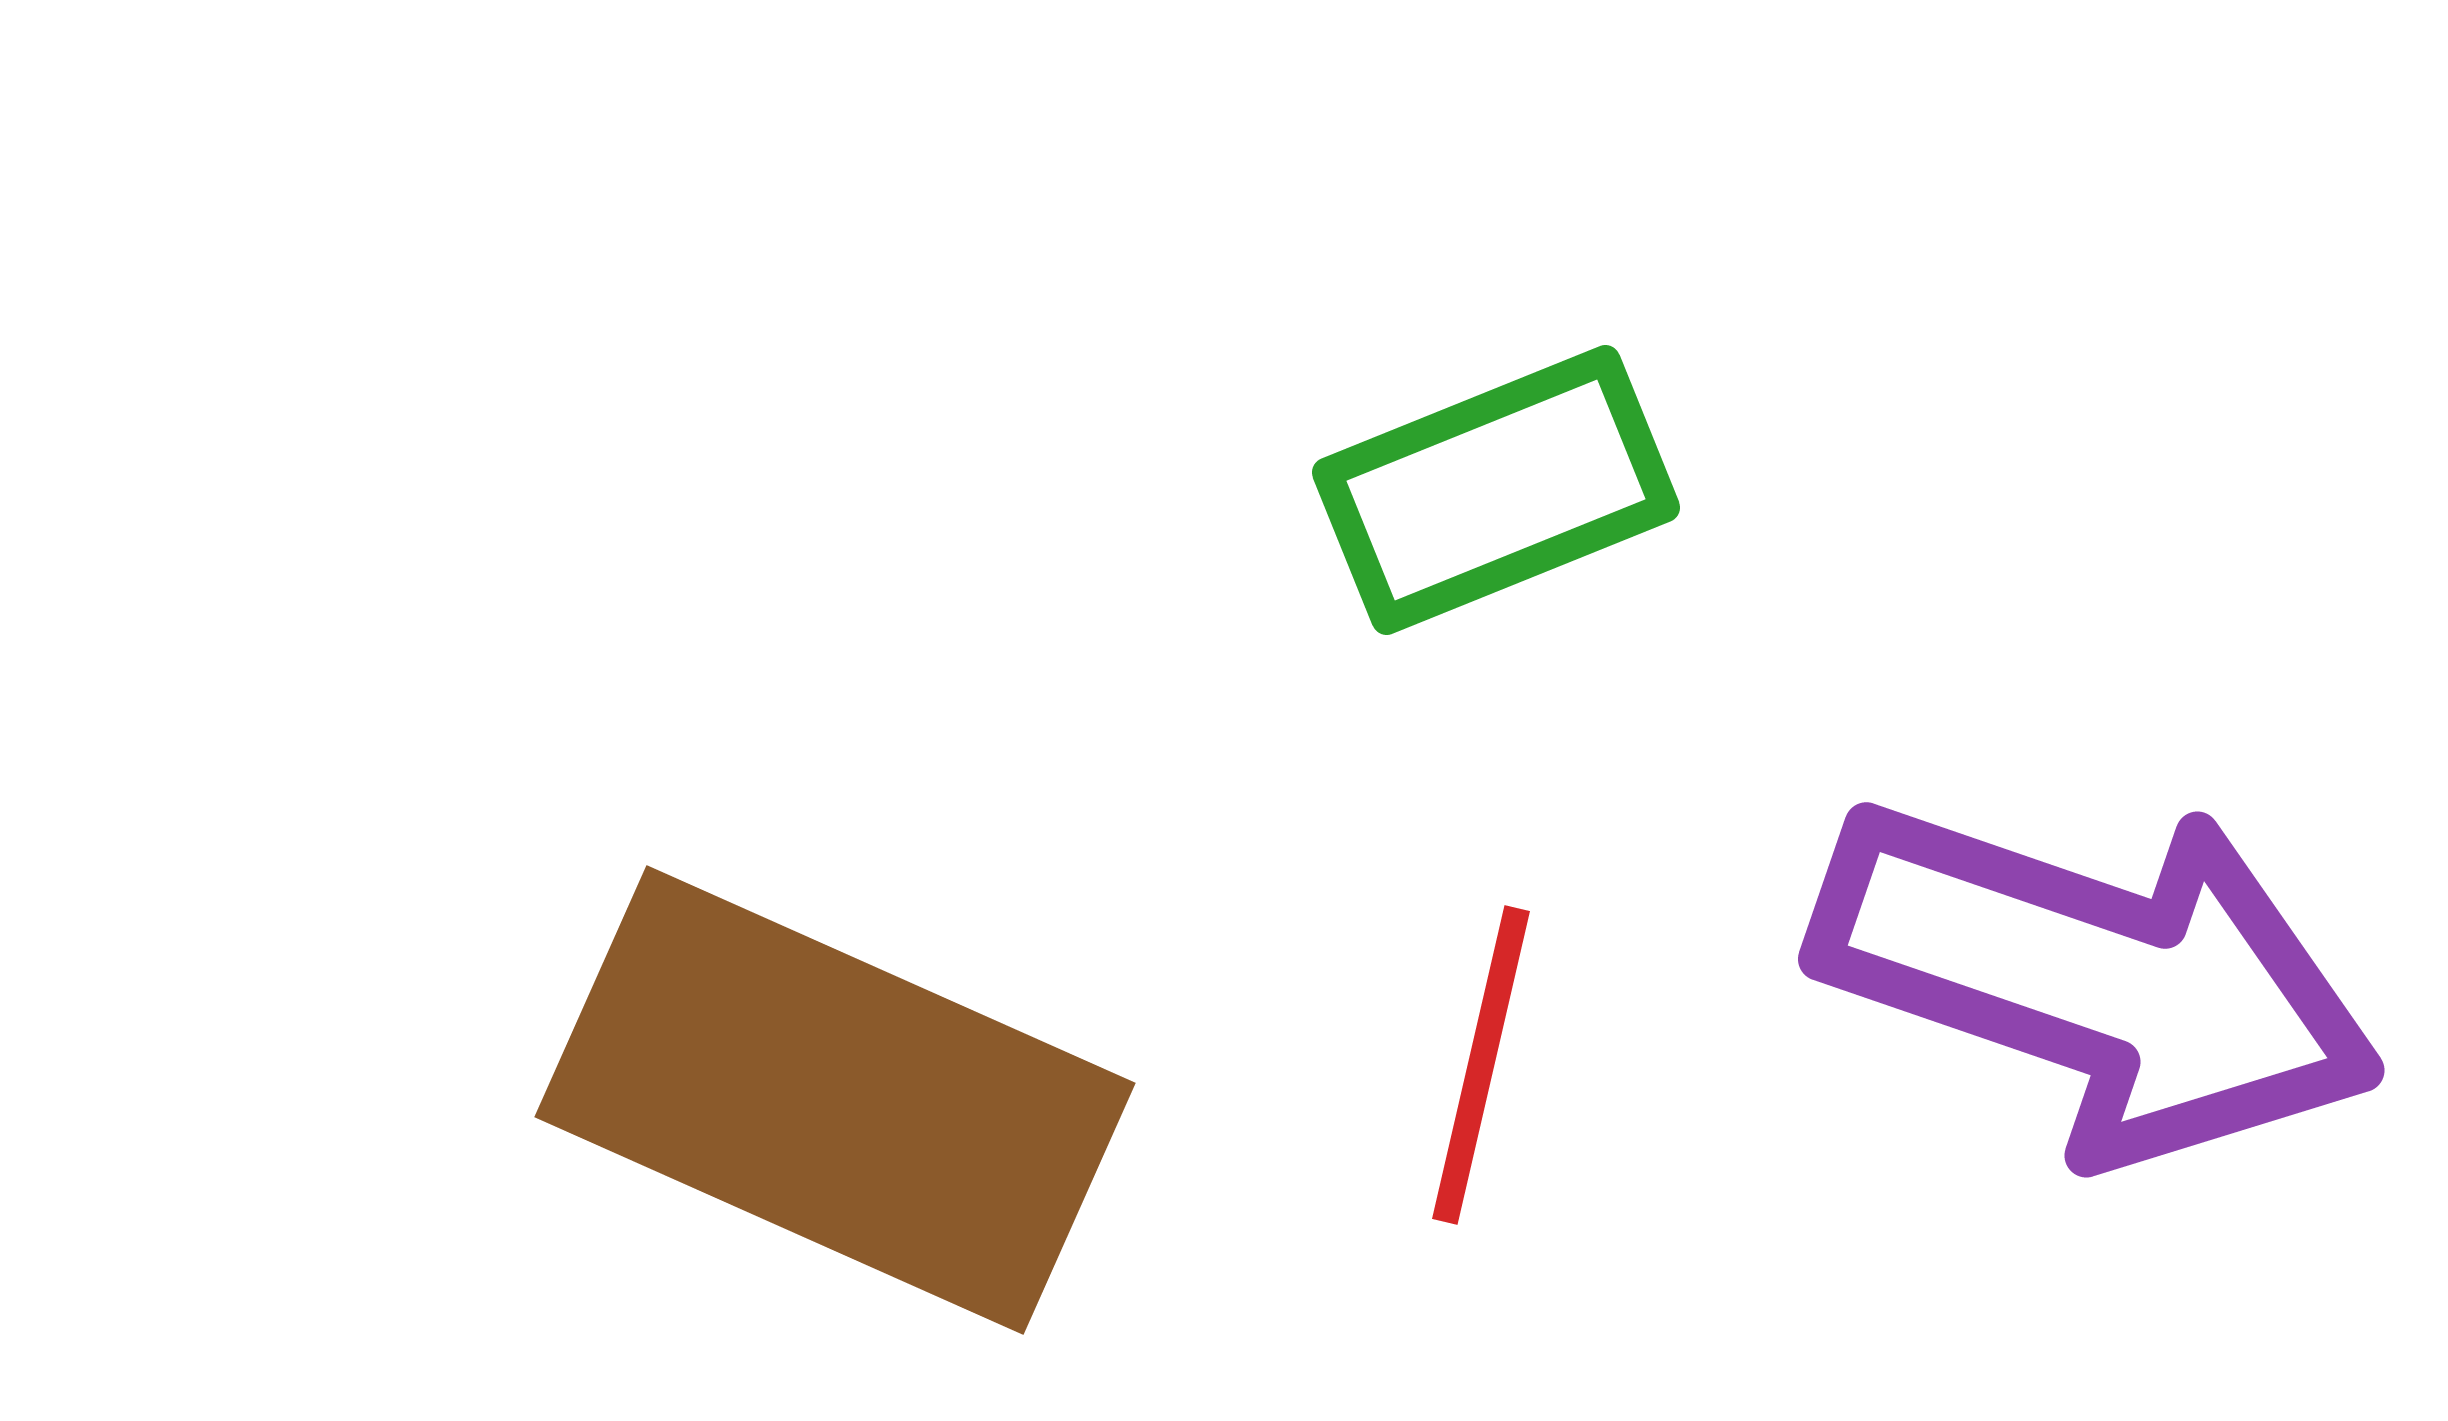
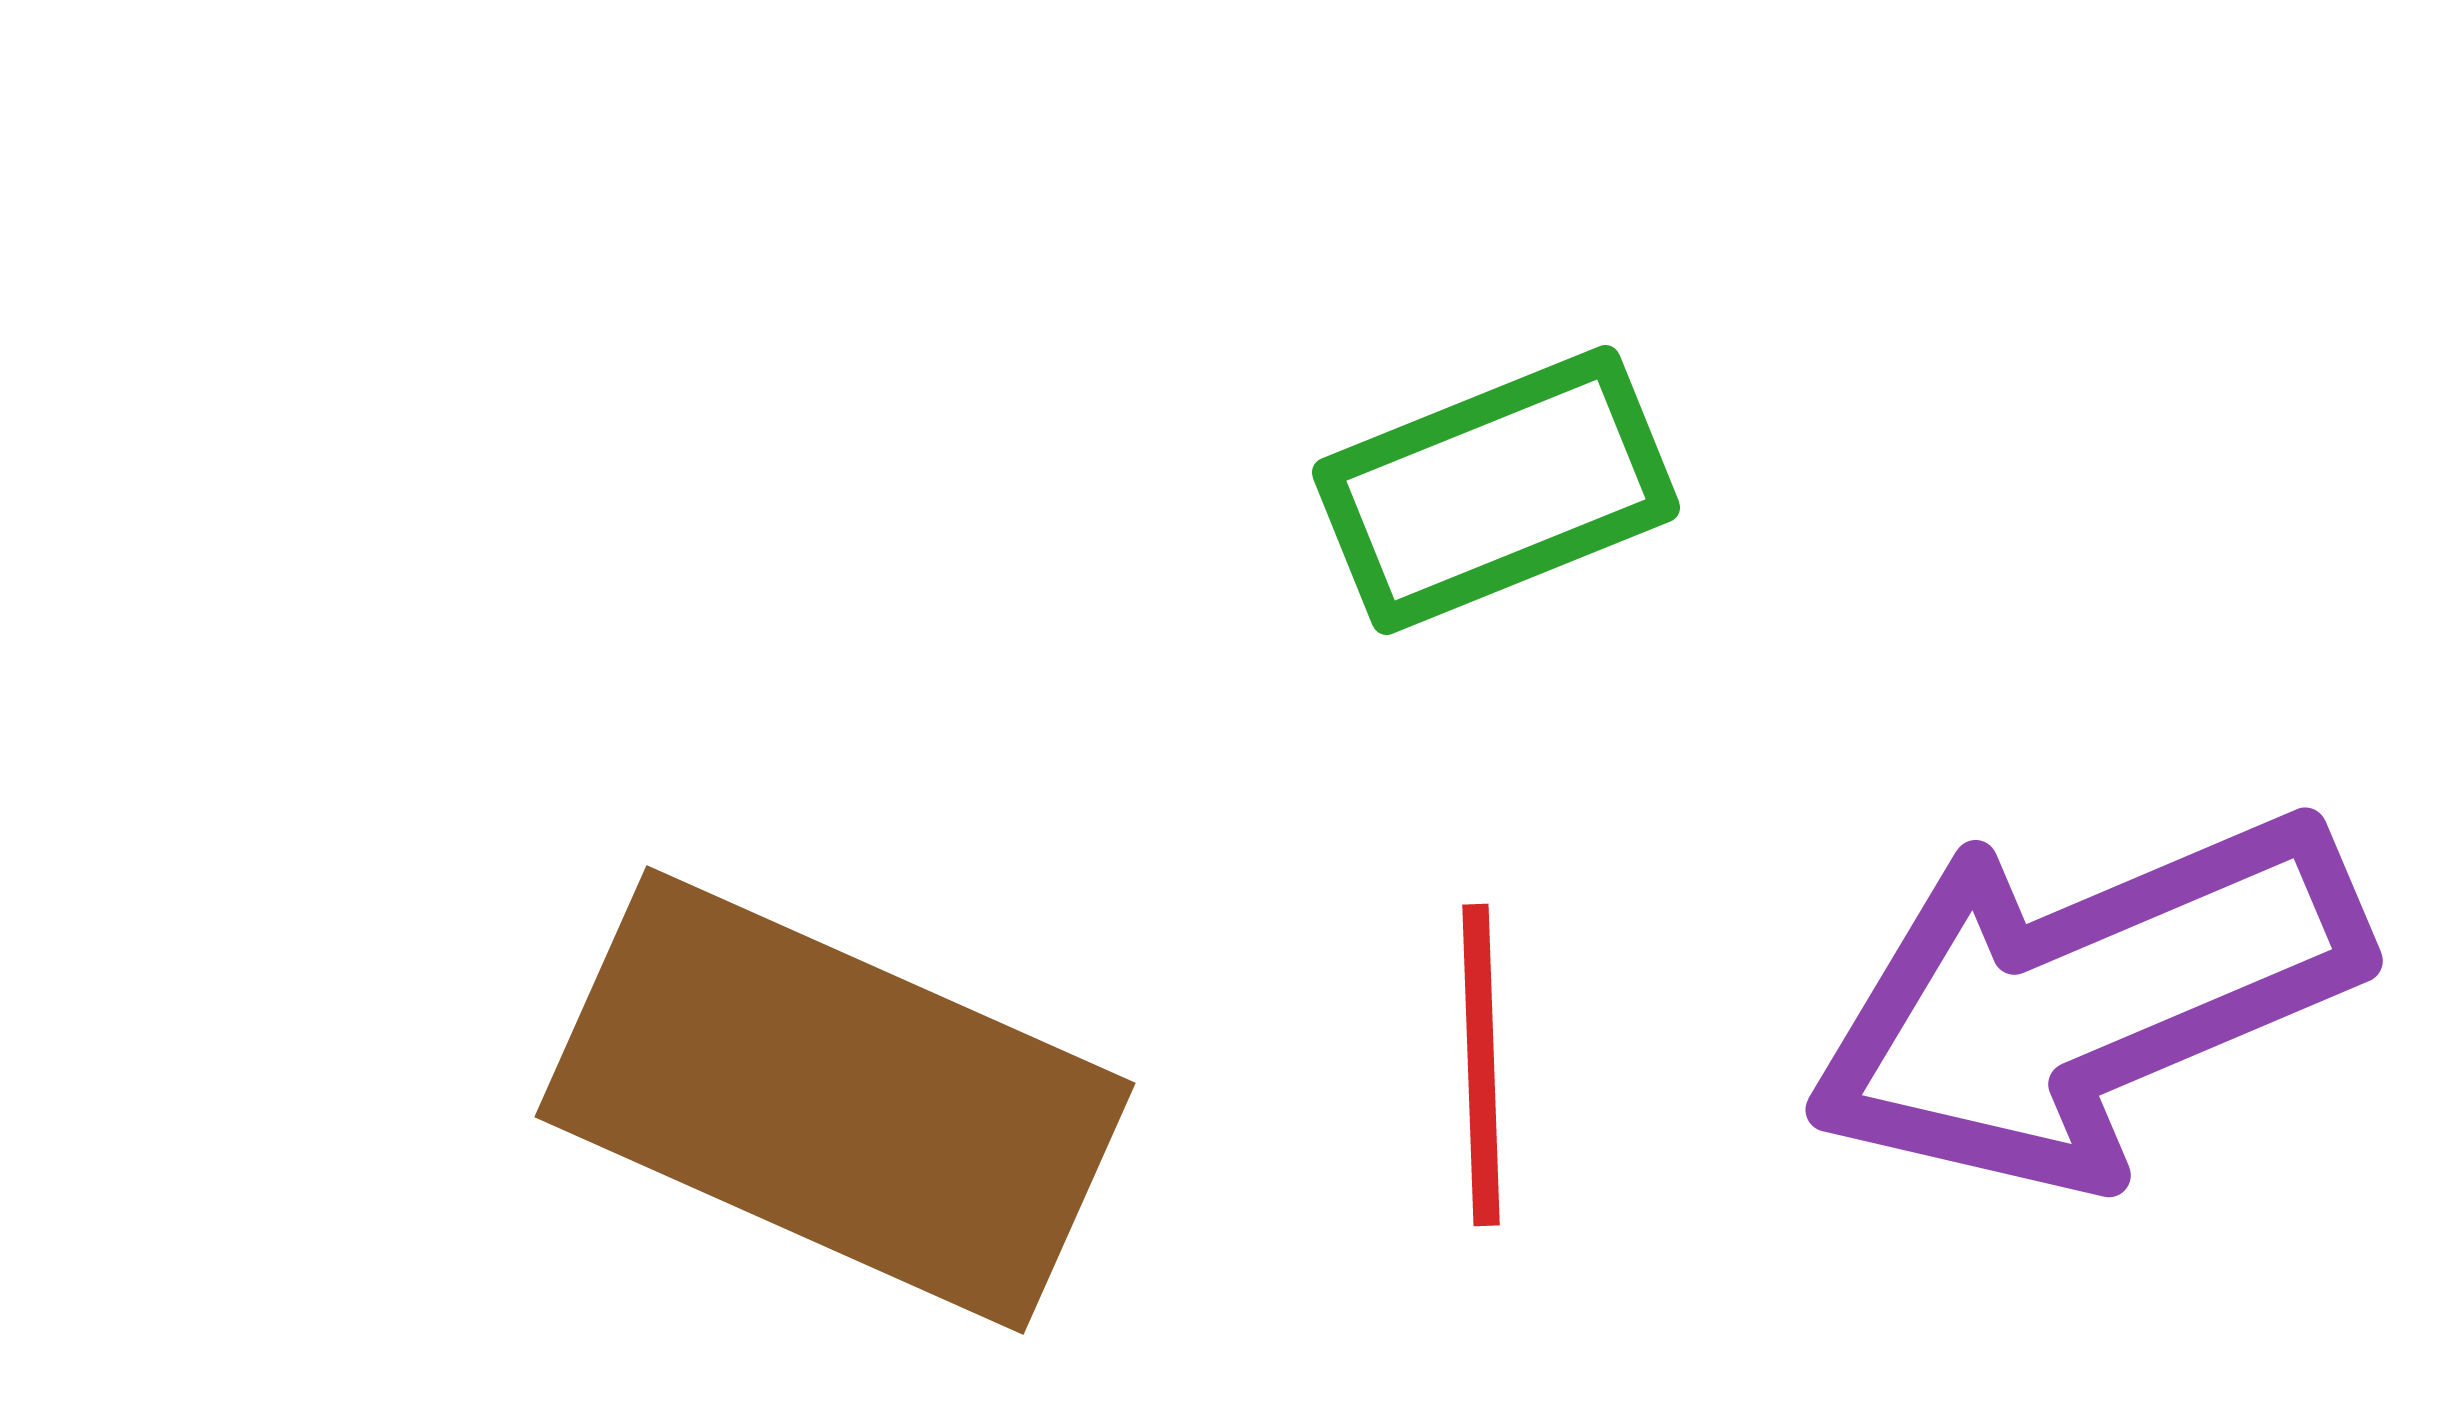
purple arrow: moved 11 px left, 21 px down; rotated 138 degrees clockwise
red line: rotated 15 degrees counterclockwise
